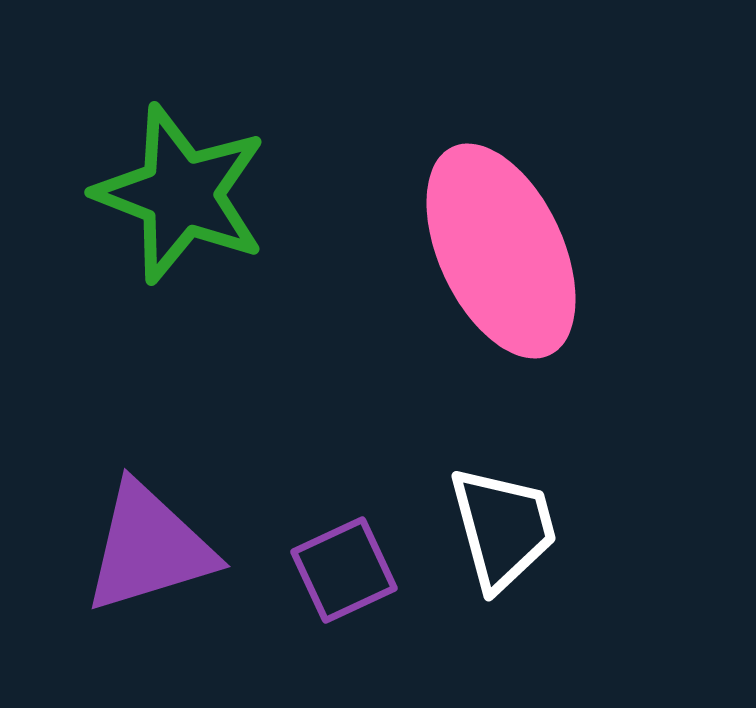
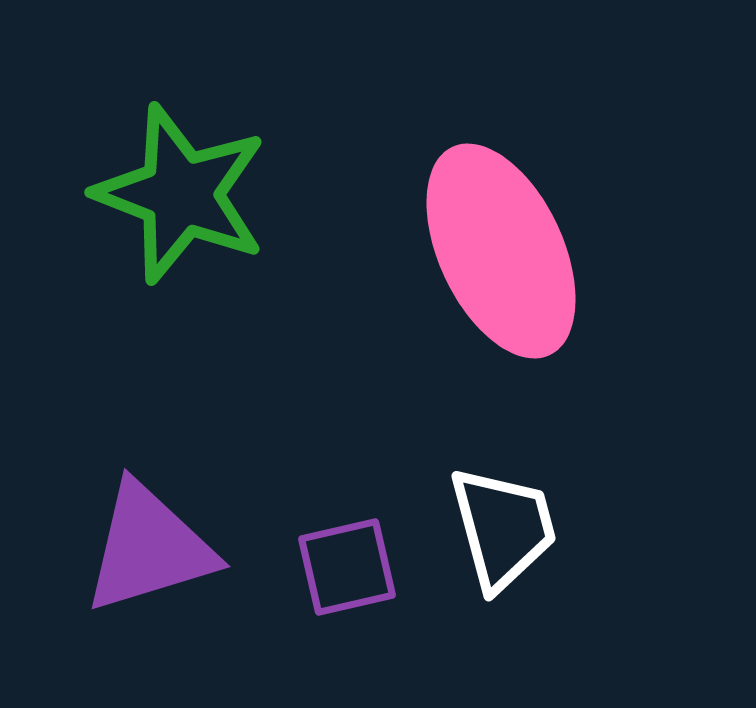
purple square: moved 3 px right, 3 px up; rotated 12 degrees clockwise
